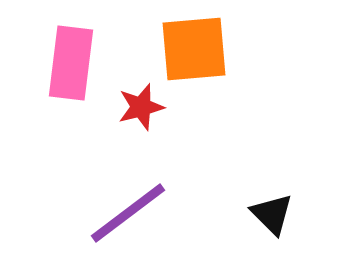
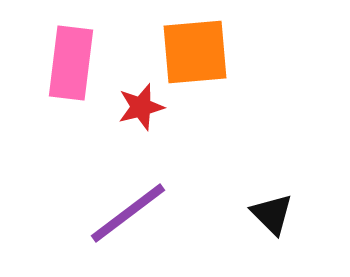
orange square: moved 1 px right, 3 px down
